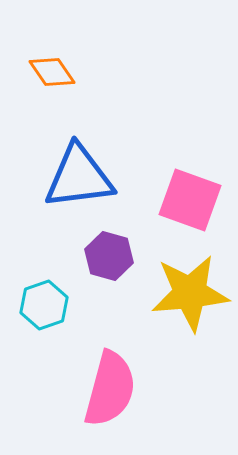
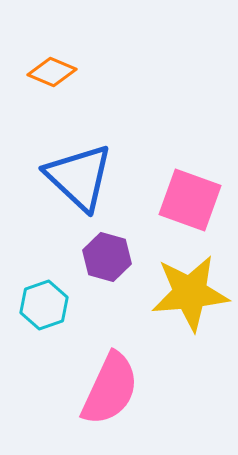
orange diamond: rotated 33 degrees counterclockwise
blue triangle: rotated 50 degrees clockwise
purple hexagon: moved 2 px left, 1 px down
pink semicircle: rotated 10 degrees clockwise
